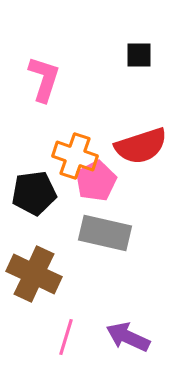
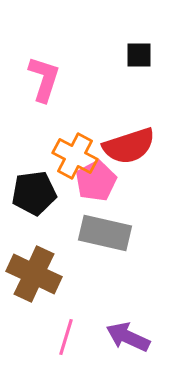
red semicircle: moved 12 px left
orange cross: rotated 9 degrees clockwise
